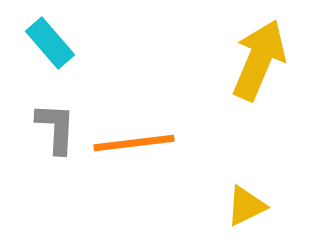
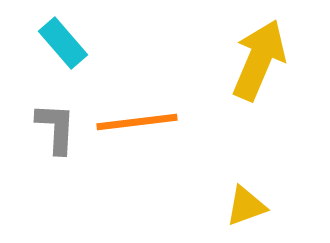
cyan rectangle: moved 13 px right
orange line: moved 3 px right, 21 px up
yellow triangle: rotated 6 degrees clockwise
